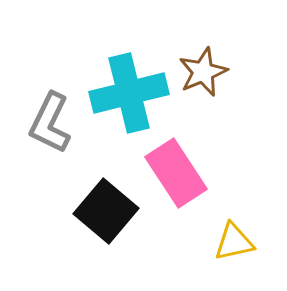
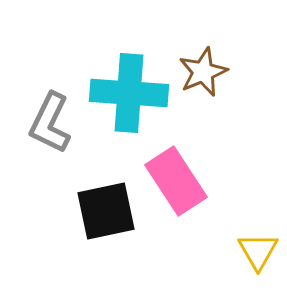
cyan cross: rotated 18 degrees clockwise
pink rectangle: moved 8 px down
black square: rotated 38 degrees clockwise
yellow triangle: moved 24 px right, 9 px down; rotated 48 degrees counterclockwise
